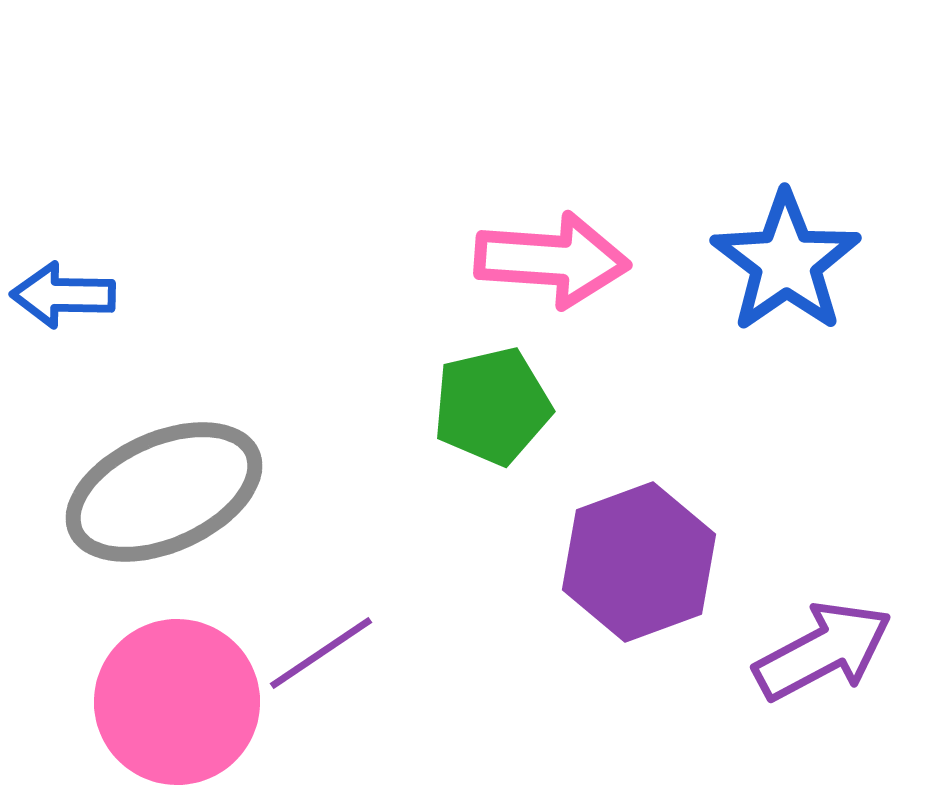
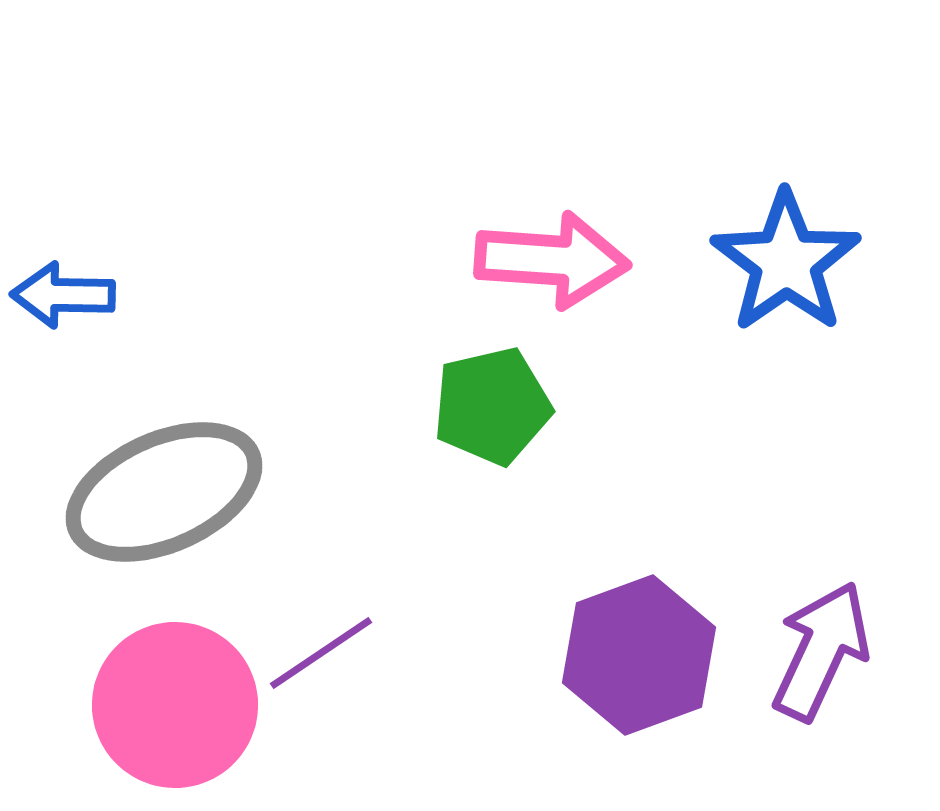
purple hexagon: moved 93 px down
purple arrow: moved 2 px left; rotated 37 degrees counterclockwise
pink circle: moved 2 px left, 3 px down
